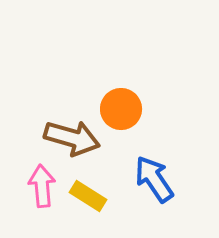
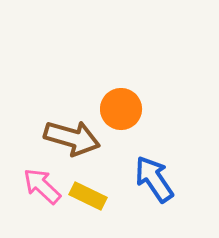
pink arrow: rotated 42 degrees counterclockwise
yellow rectangle: rotated 6 degrees counterclockwise
